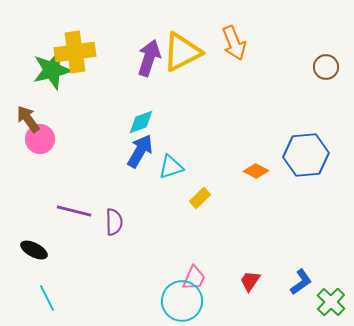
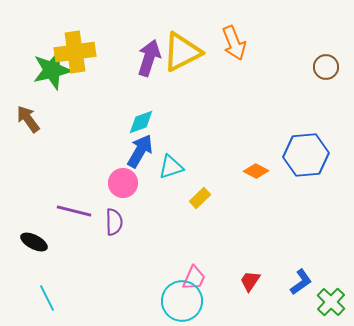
pink circle: moved 83 px right, 44 px down
black ellipse: moved 8 px up
